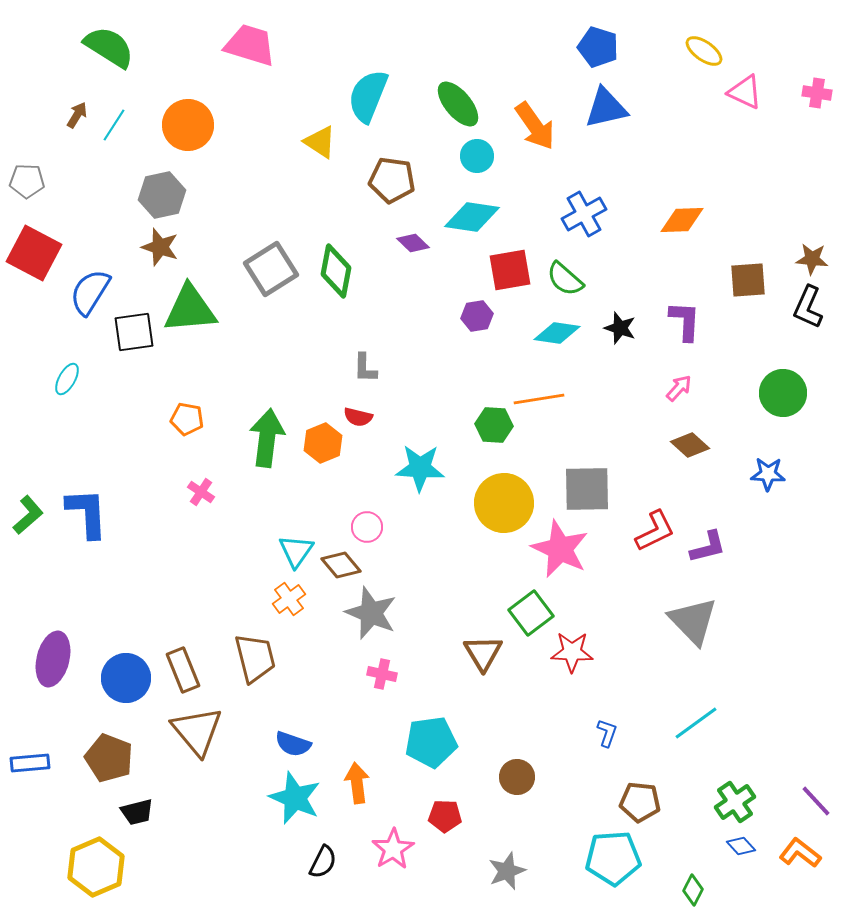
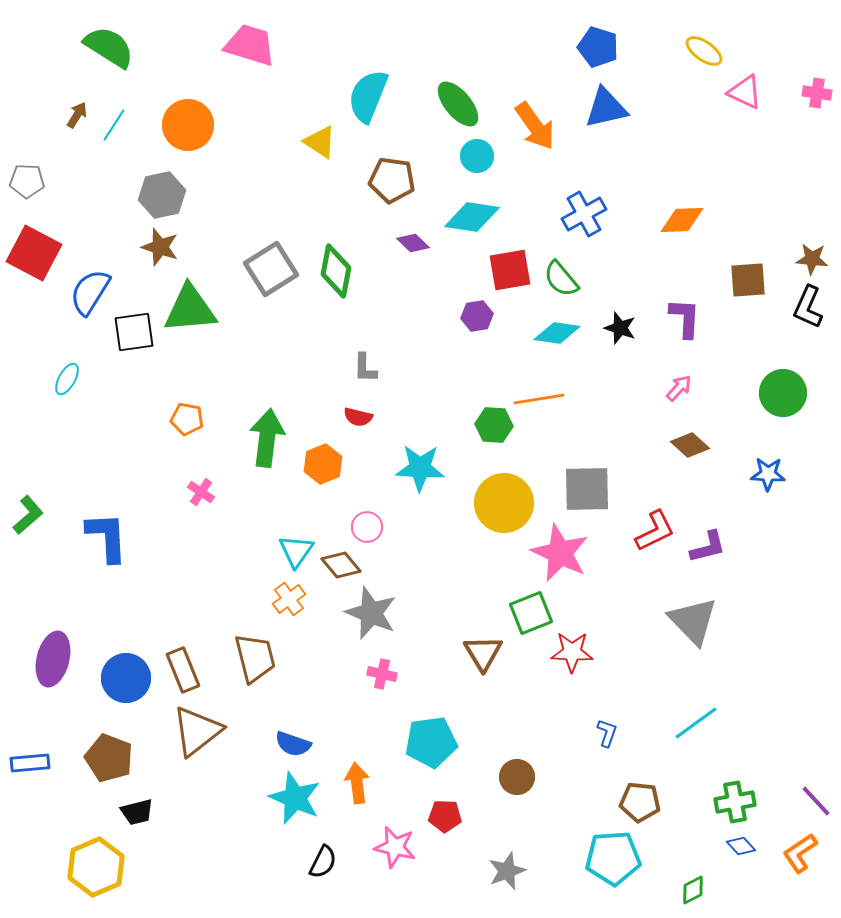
green semicircle at (565, 279): moved 4 px left; rotated 9 degrees clockwise
purple L-shape at (685, 321): moved 3 px up
orange hexagon at (323, 443): moved 21 px down
blue L-shape at (87, 513): moved 20 px right, 24 px down
pink star at (560, 549): moved 4 px down
green square at (531, 613): rotated 15 degrees clockwise
brown triangle at (197, 731): rotated 32 degrees clockwise
green cross at (735, 802): rotated 24 degrees clockwise
pink star at (393, 849): moved 2 px right, 2 px up; rotated 27 degrees counterclockwise
orange L-shape at (800, 853): rotated 72 degrees counterclockwise
green diamond at (693, 890): rotated 36 degrees clockwise
